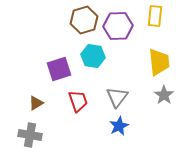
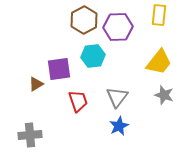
yellow rectangle: moved 4 px right, 1 px up
brown hexagon: rotated 12 degrees counterclockwise
purple hexagon: moved 1 px down
cyan hexagon: rotated 15 degrees counterclockwise
yellow trapezoid: rotated 44 degrees clockwise
purple square: rotated 10 degrees clockwise
gray star: rotated 18 degrees counterclockwise
brown triangle: moved 19 px up
gray cross: rotated 15 degrees counterclockwise
